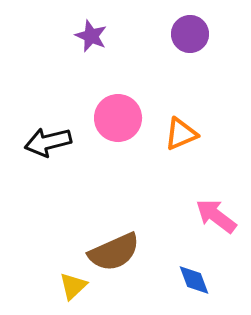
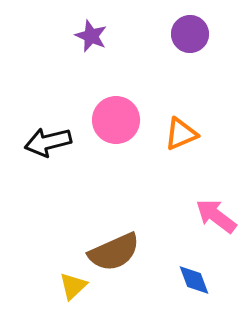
pink circle: moved 2 px left, 2 px down
